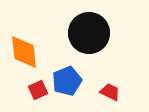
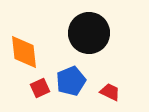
blue pentagon: moved 4 px right
red square: moved 2 px right, 2 px up
